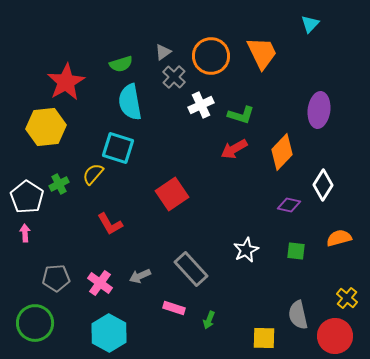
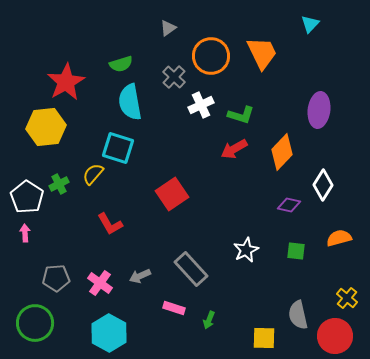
gray triangle: moved 5 px right, 24 px up
